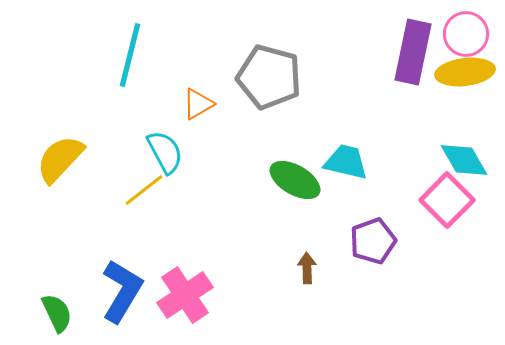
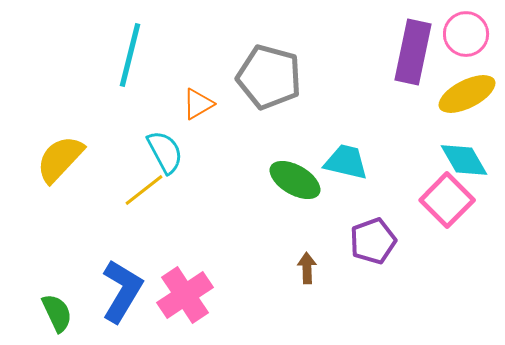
yellow ellipse: moved 2 px right, 22 px down; rotated 20 degrees counterclockwise
